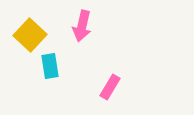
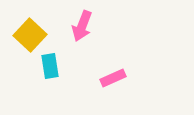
pink arrow: rotated 8 degrees clockwise
pink rectangle: moved 3 px right, 9 px up; rotated 35 degrees clockwise
